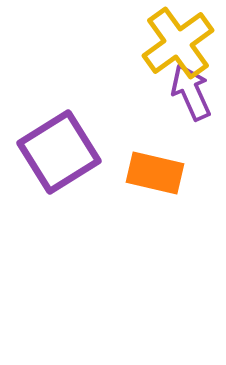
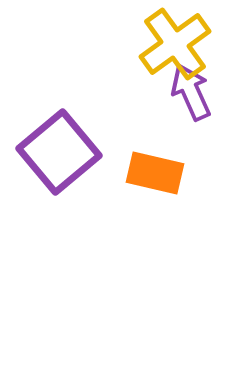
yellow cross: moved 3 px left, 1 px down
purple square: rotated 8 degrees counterclockwise
